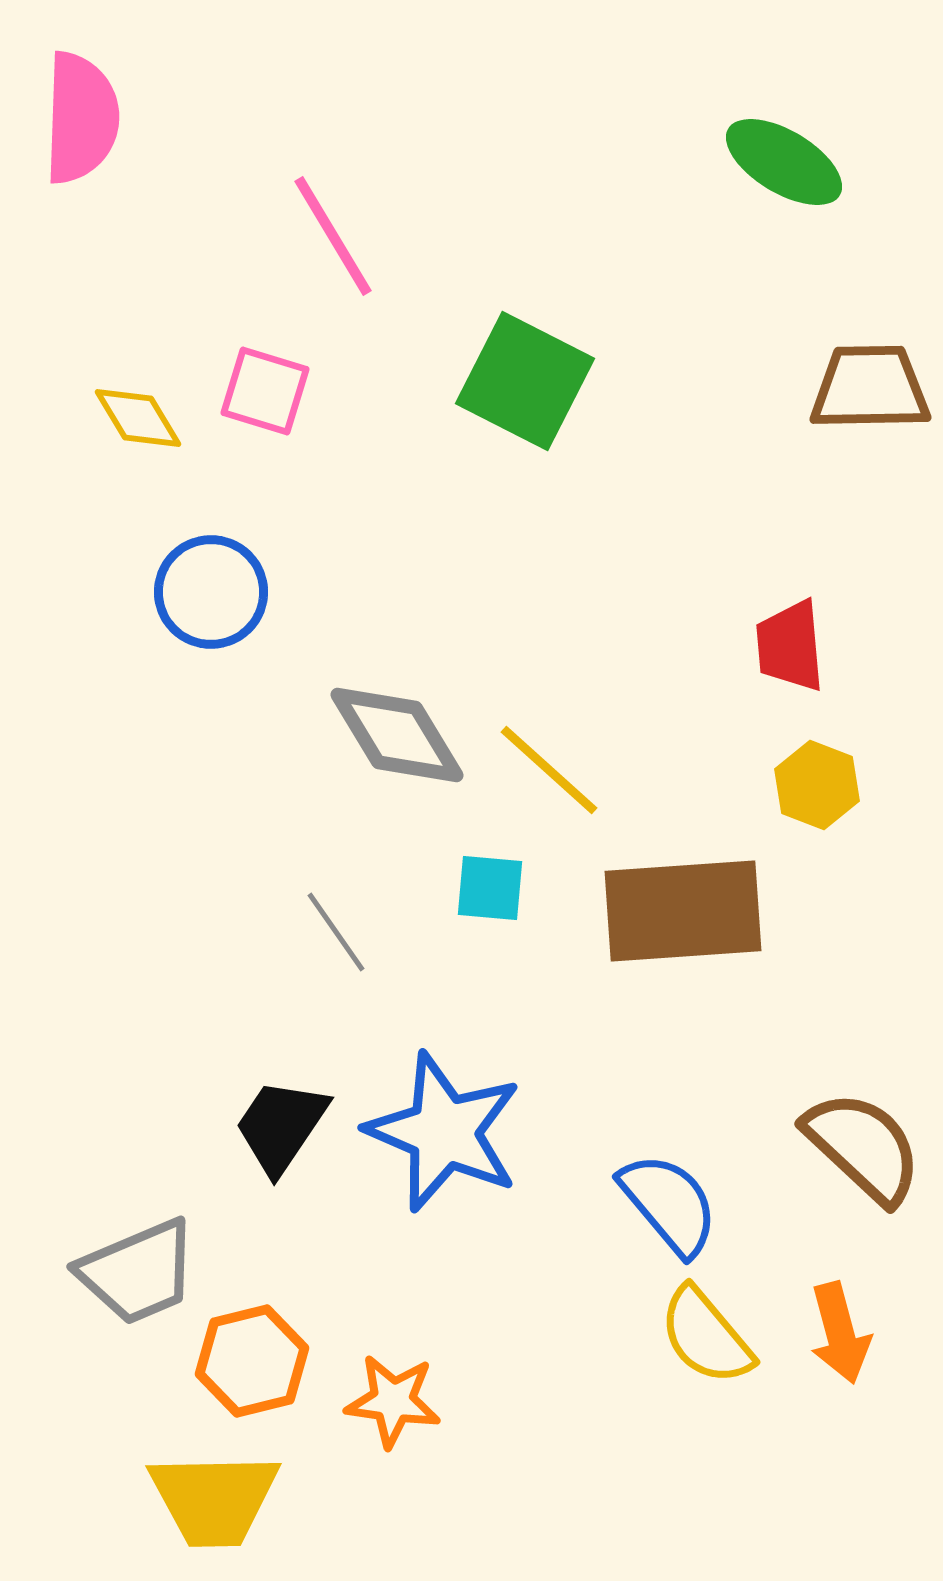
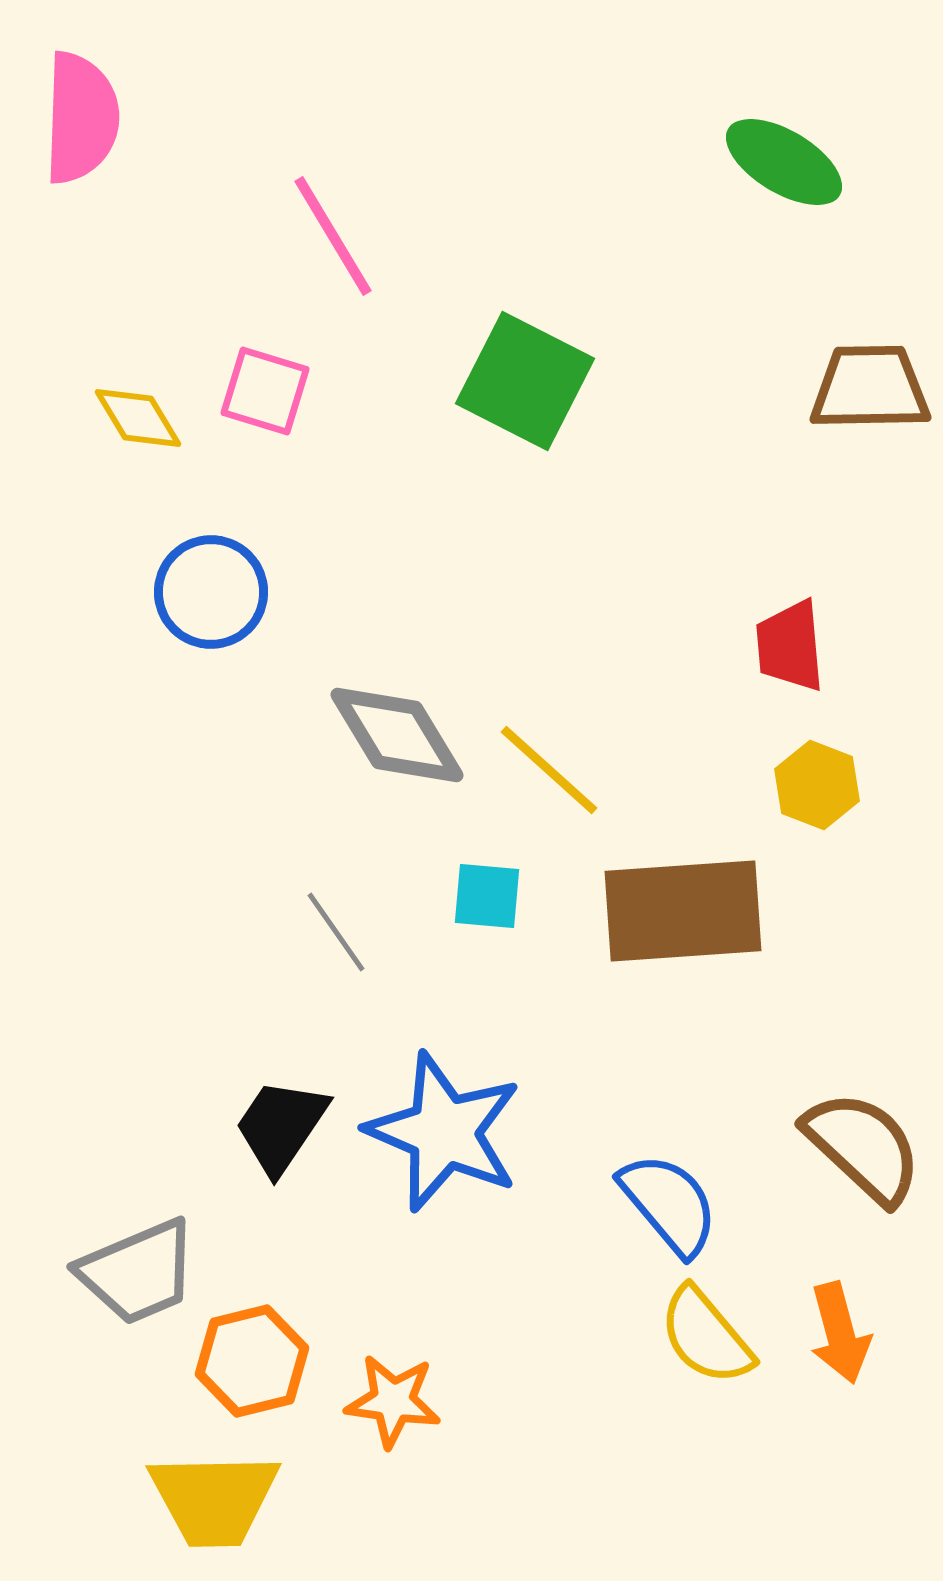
cyan square: moved 3 px left, 8 px down
